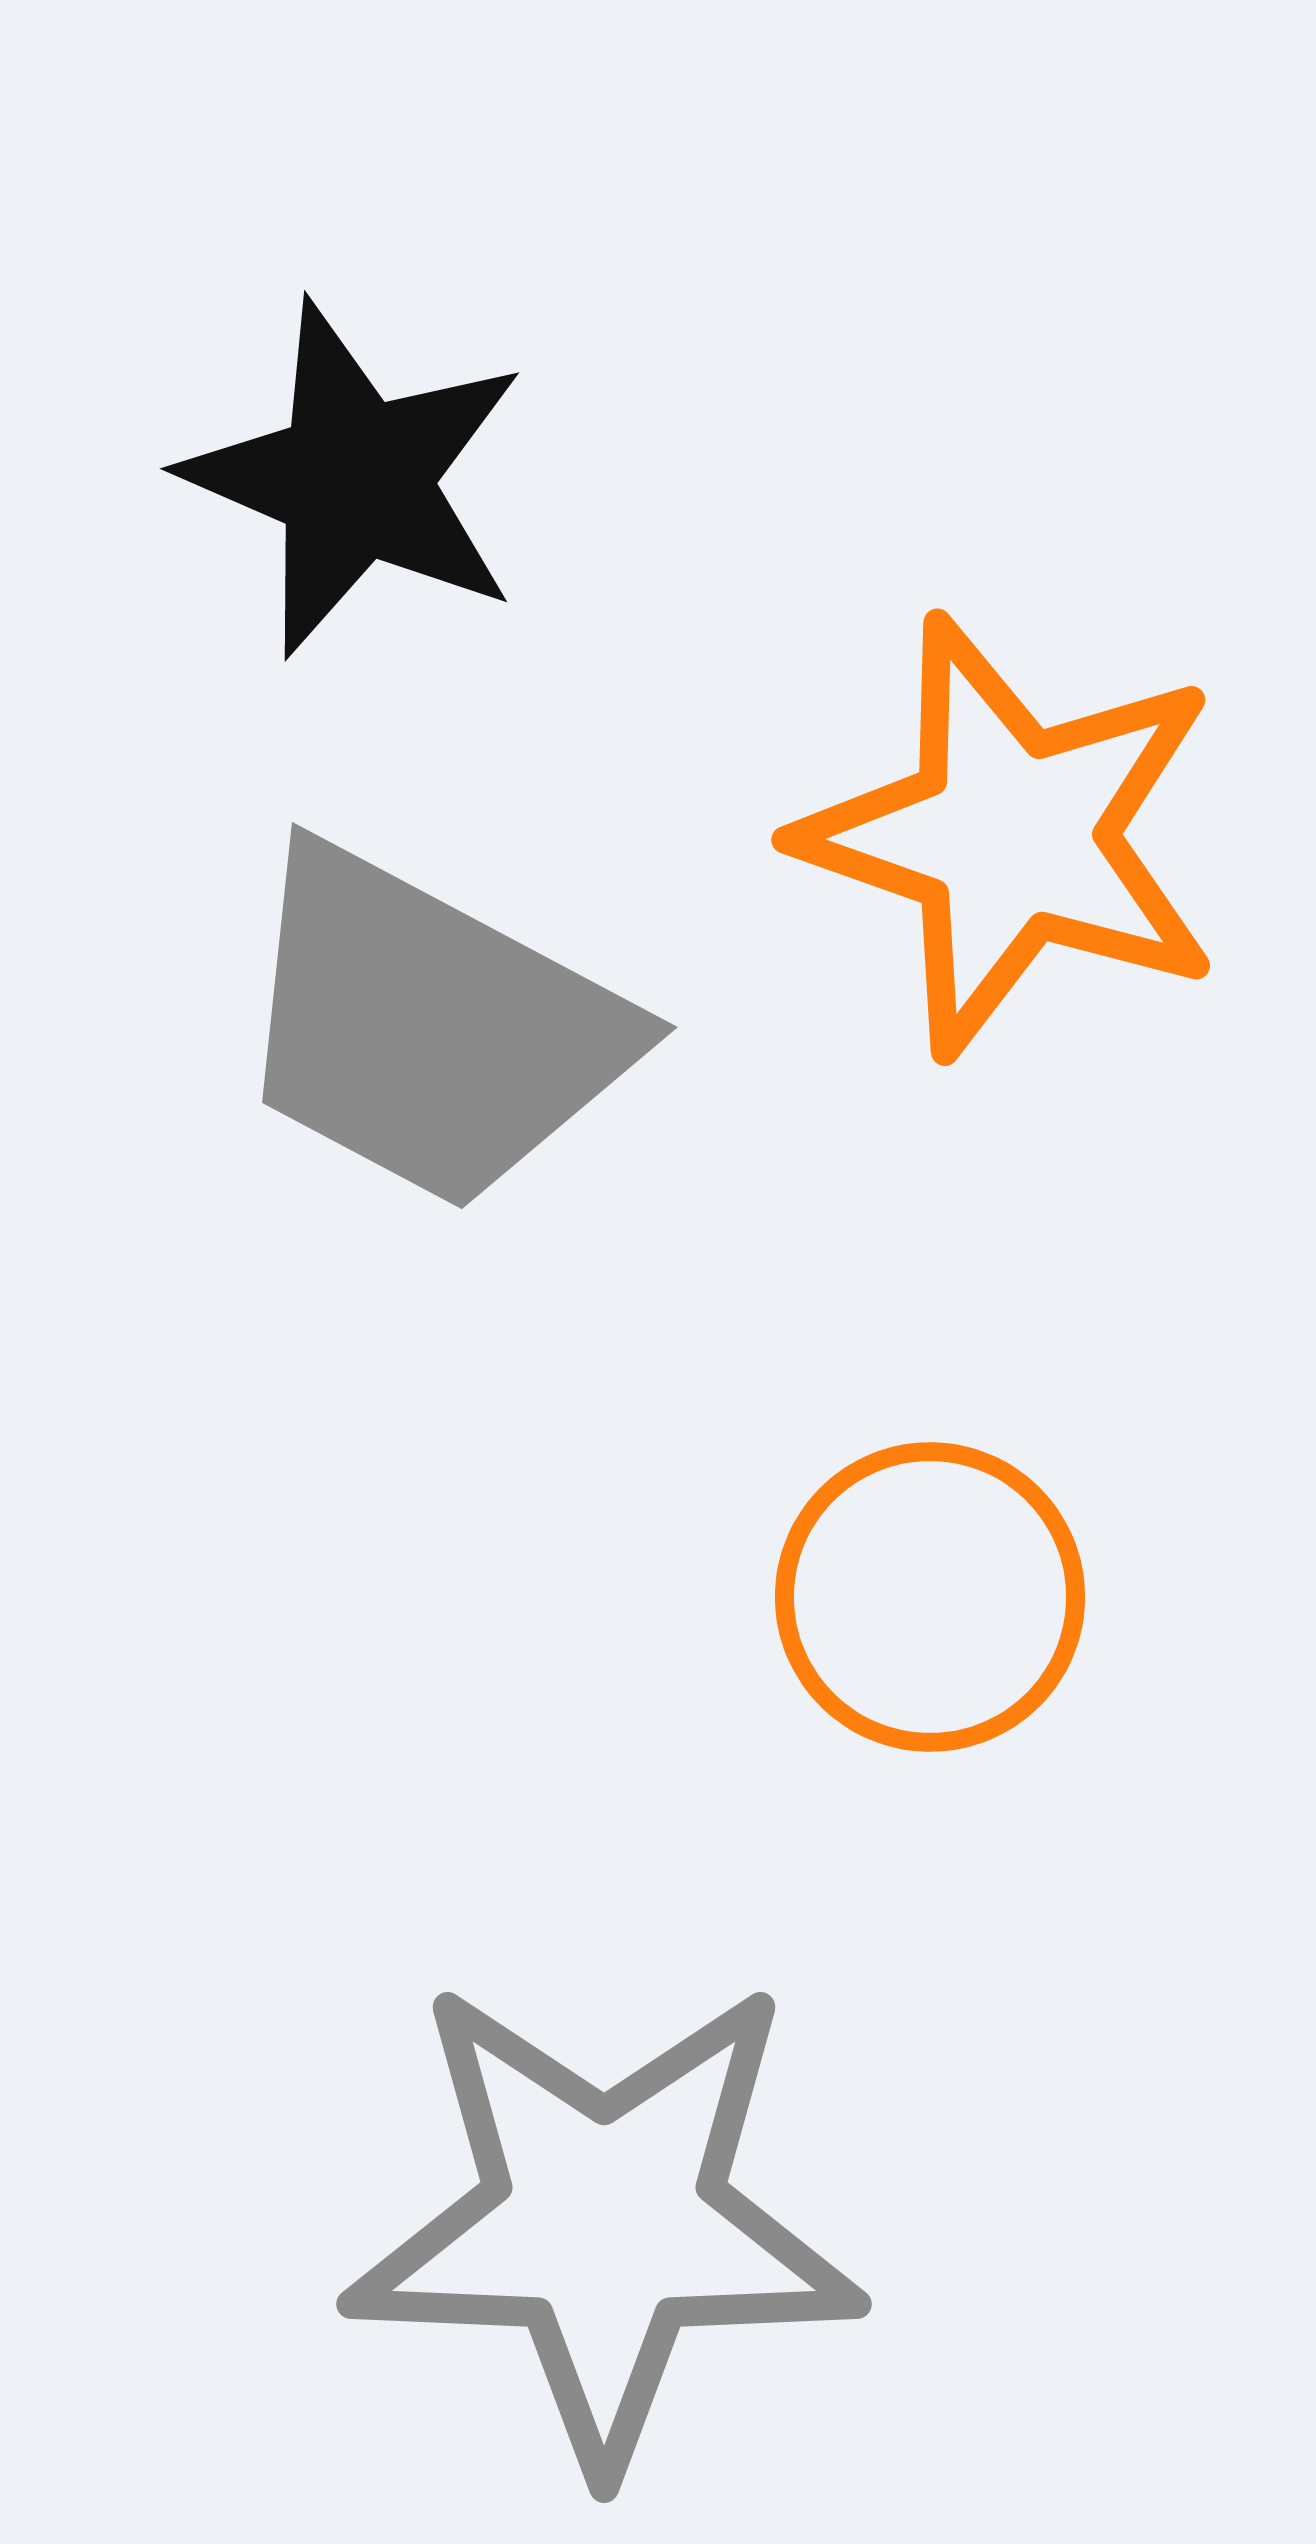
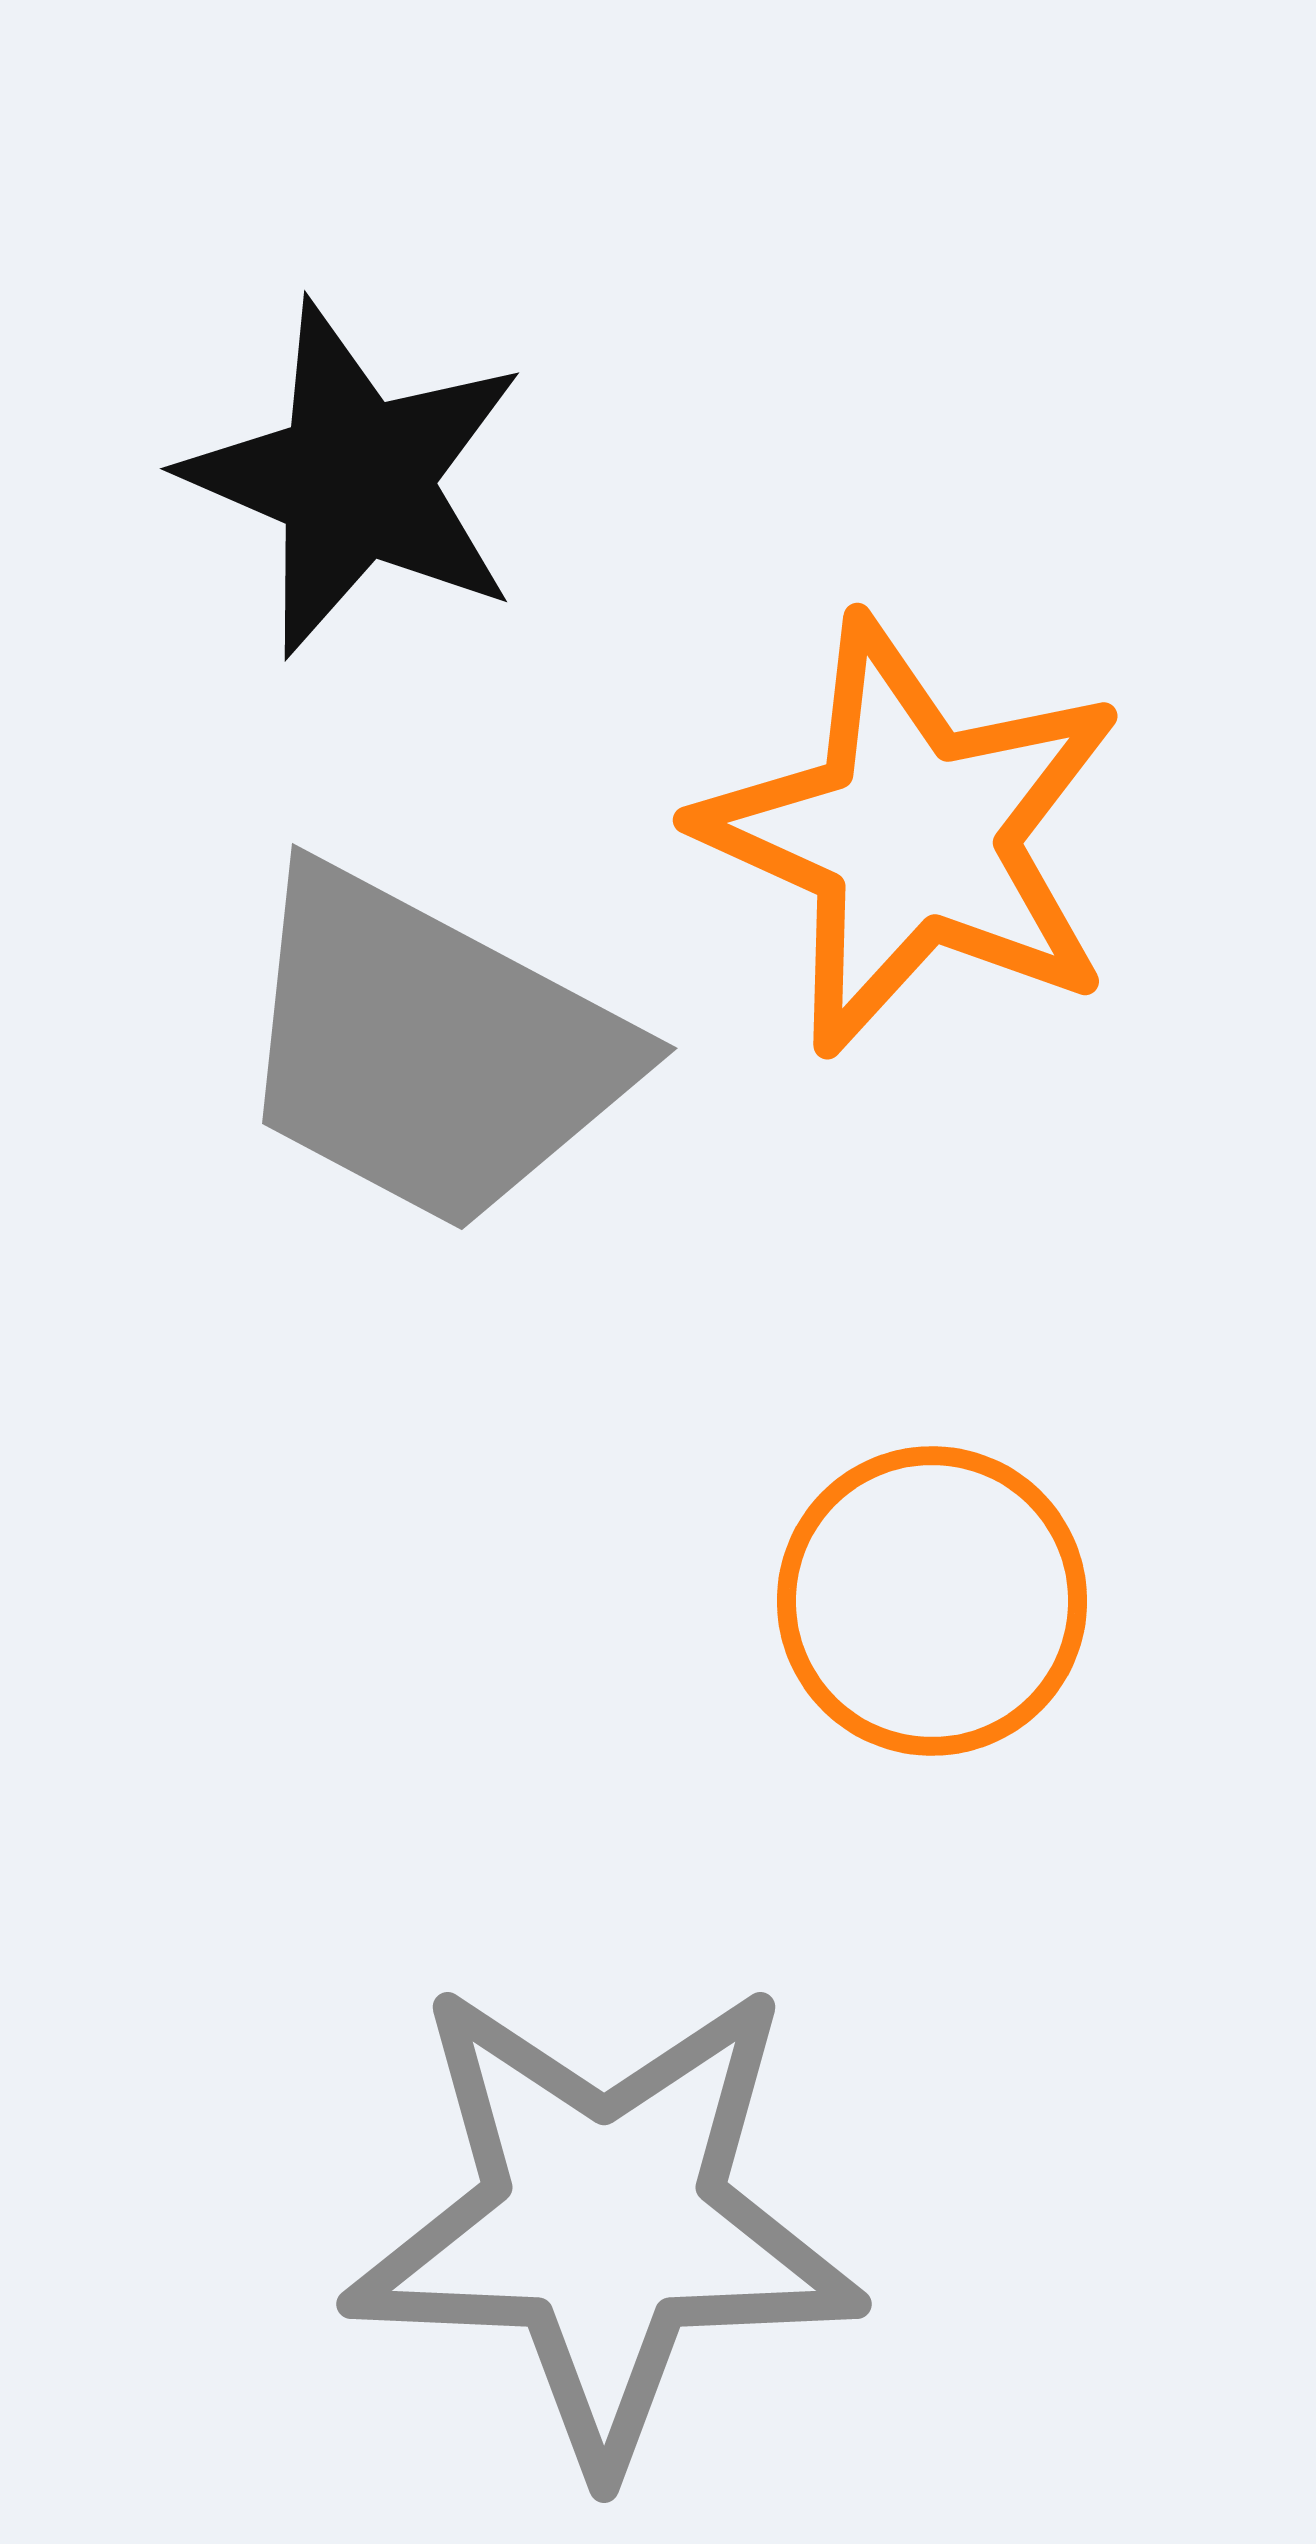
orange star: moved 99 px left; rotated 5 degrees clockwise
gray trapezoid: moved 21 px down
orange circle: moved 2 px right, 4 px down
